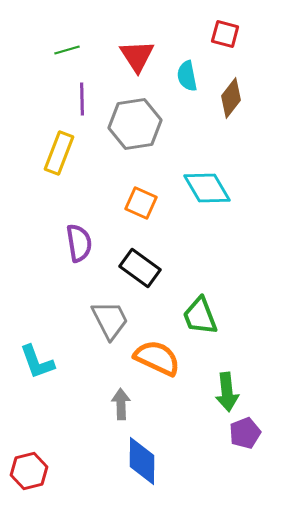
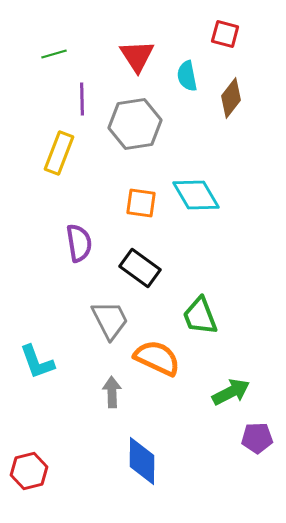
green line: moved 13 px left, 4 px down
cyan diamond: moved 11 px left, 7 px down
orange square: rotated 16 degrees counterclockwise
green arrow: moved 4 px right; rotated 111 degrees counterclockwise
gray arrow: moved 9 px left, 12 px up
purple pentagon: moved 12 px right, 5 px down; rotated 20 degrees clockwise
